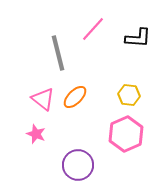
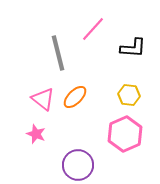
black L-shape: moved 5 px left, 10 px down
pink hexagon: moved 1 px left
